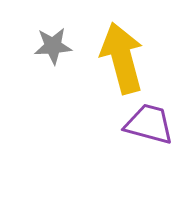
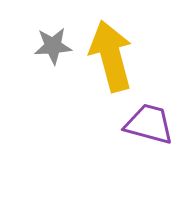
yellow arrow: moved 11 px left, 2 px up
